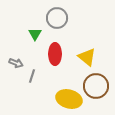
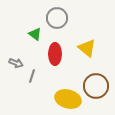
green triangle: rotated 24 degrees counterclockwise
yellow triangle: moved 9 px up
yellow ellipse: moved 1 px left
